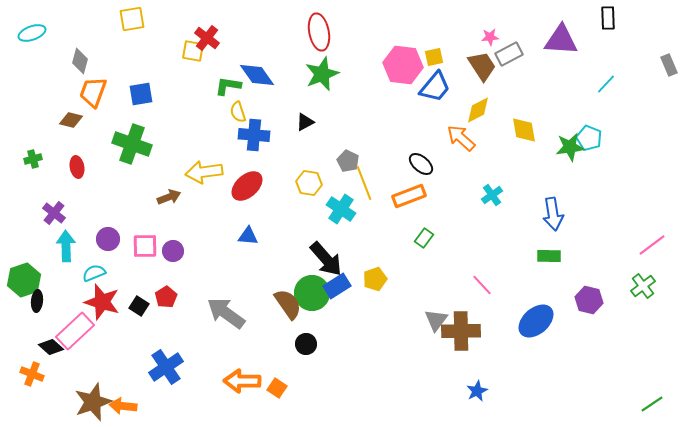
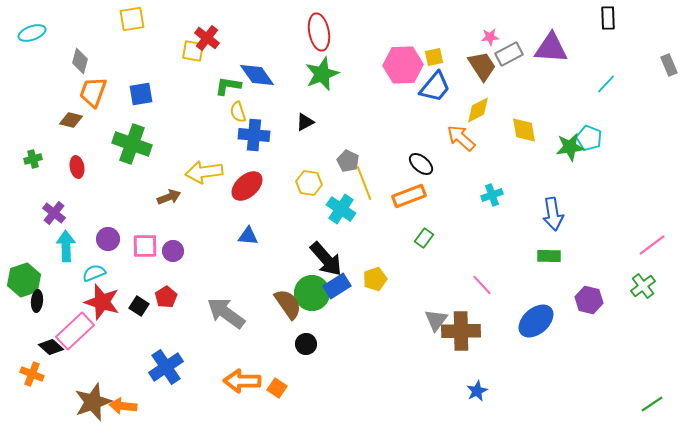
purple triangle at (561, 40): moved 10 px left, 8 px down
pink hexagon at (403, 65): rotated 9 degrees counterclockwise
cyan cross at (492, 195): rotated 15 degrees clockwise
